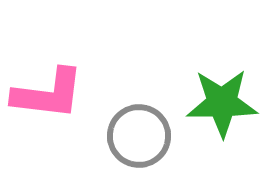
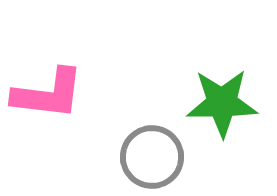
gray circle: moved 13 px right, 21 px down
